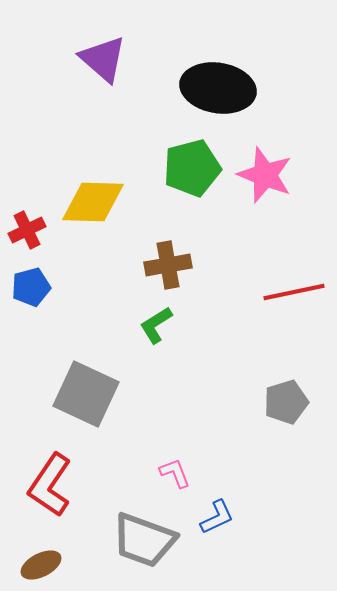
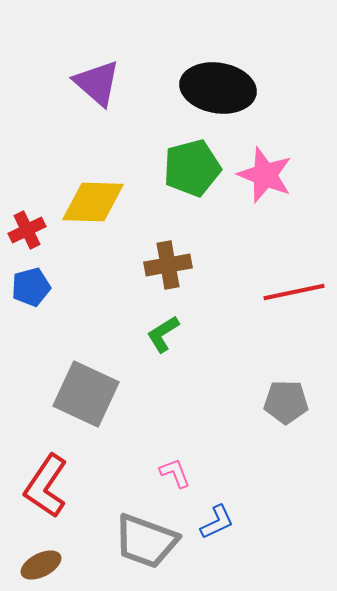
purple triangle: moved 6 px left, 24 px down
green L-shape: moved 7 px right, 9 px down
gray pentagon: rotated 18 degrees clockwise
red L-shape: moved 4 px left, 1 px down
blue L-shape: moved 5 px down
gray trapezoid: moved 2 px right, 1 px down
